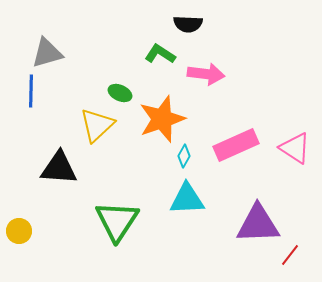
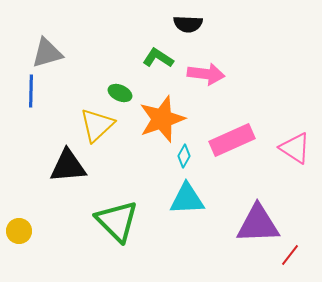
green L-shape: moved 2 px left, 4 px down
pink rectangle: moved 4 px left, 5 px up
black triangle: moved 9 px right, 2 px up; rotated 9 degrees counterclockwise
green triangle: rotated 18 degrees counterclockwise
